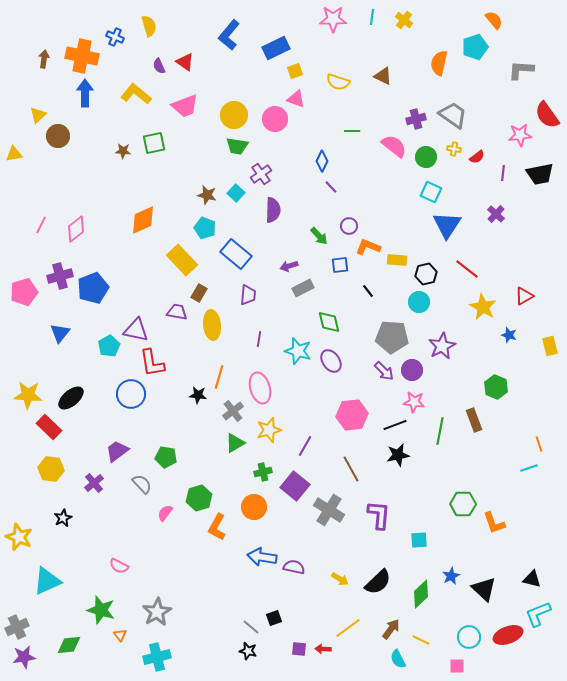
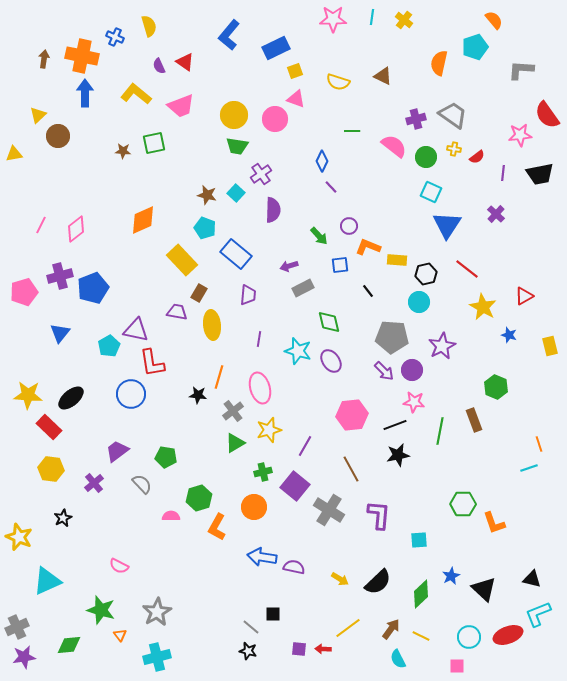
pink trapezoid at (185, 106): moved 4 px left
pink semicircle at (165, 513): moved 6 px right, 3 px down; rotated 54 degrees clockwise
black square at (274, 618): moved 1 px left, 4 px up; rotated 21 degrees clockwise
yellow line at (421, 640): moved 4 px up
